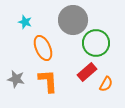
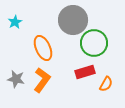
cyan star: moved 10 px left; rotated 24 degrees clockwise
green circle: moved 2 px left
red rectangle: moved 2 px left; rotated 24 degrees clockwise
orange L-shape: moved 6 px left, 1 px up; rotated 40 degrees clockwise
